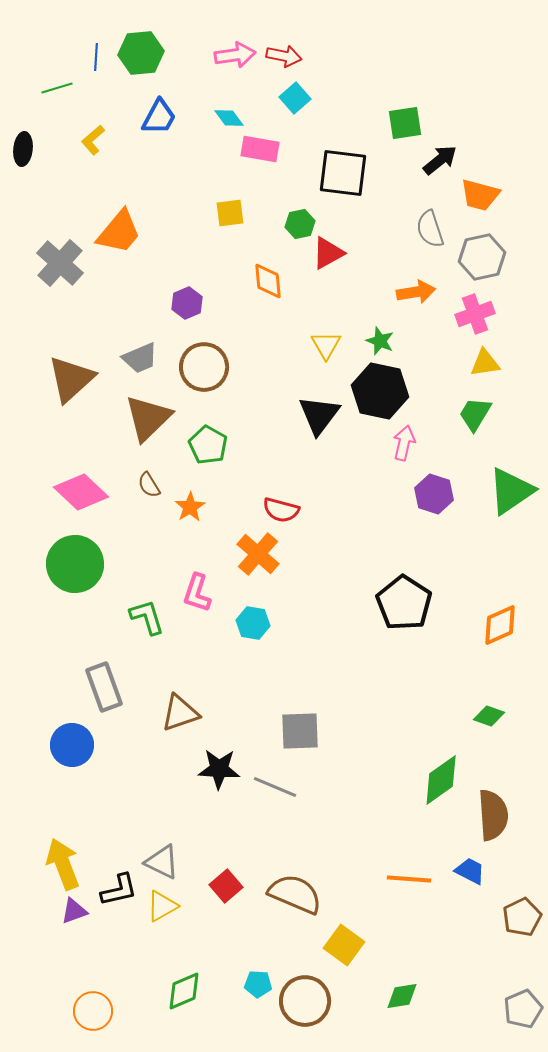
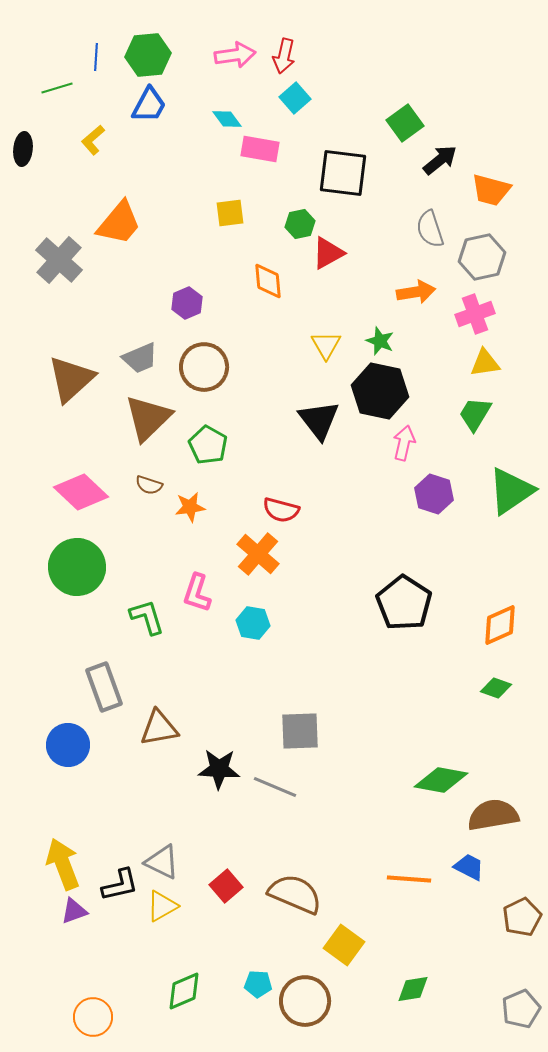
green hexagon at (141, 53): moved 7 px right, 2 px down
red arrow at (284, 56): rotated 92 degrees clockwise
blue trapezoid at (159, 117): moved 10 px left, 12 px up
cyan diamond at (229, 118): moved 2 px left, 1 px down
green square at (405, 123): rotated 27 degrees counterclockwise
orange trapezoid at (480, 195): moved 11 px right, 5 px up
orange trapezoid at (119, 232): moved 9 px up
gray cross at (60, 263): moved 1 px left, 3 px up
black triangle at (319, 415): moved 5 px down; rotated 15 degrees counterclockwise
brown semicircle at (149, 485): rotated 40 degrees counterclockwise
orange star at (190, 507): rotated 24 degrees clockwise
green circle at (75, 564): moved 2 px right, 3 px down
brown triangle at (180, 713): moved 21 px left, 15 px down; rotated 9 degrees clockwise
green diamond at (489, 716): moved 7 px right, 28 px up
blue circle at (72, 745): moved 4 px left
green diamond at (441, 780): rotated 46 degrees clockwise
brown semicircle at (493, 815): rotated 96 degrees counterclockwise
blue trapezoid at (470, 871): moved 1 px left, 4 px up
black L-shape at (119, 890): moved 1 px right, 5 px up
green diamond at (402, 996): moved 11 px right, 7 px up
gray pentagon at (523, 1009): moved 2 px left
orange circle at (93, 1011): moved 6 px down
